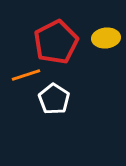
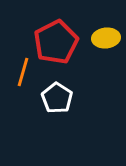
orange line: moved 3 px left, 3 px up; rotated 56 degrees counterclockwise
white pentagon: moved 3 px right, 1 px up
